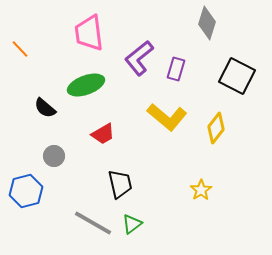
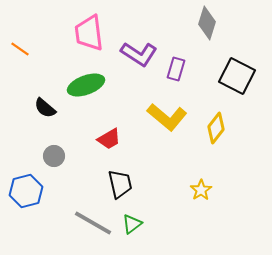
orange line: rotated 12 degrees counterclockwise
purple L-shape: moved 4 px up; rotated 108 degrees counterclockwise
red trapezoid: moved 6 px right, 5 px down
